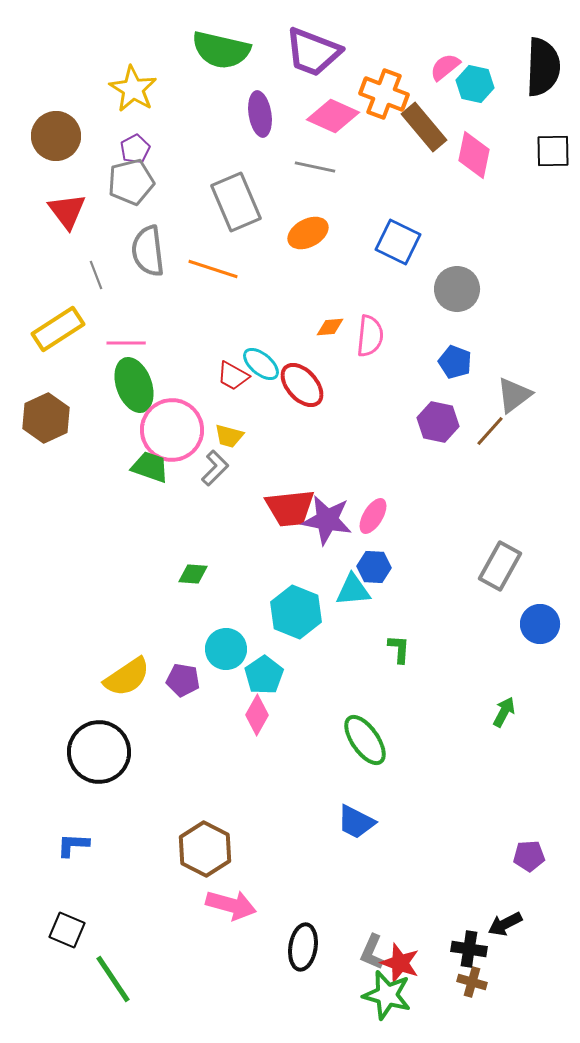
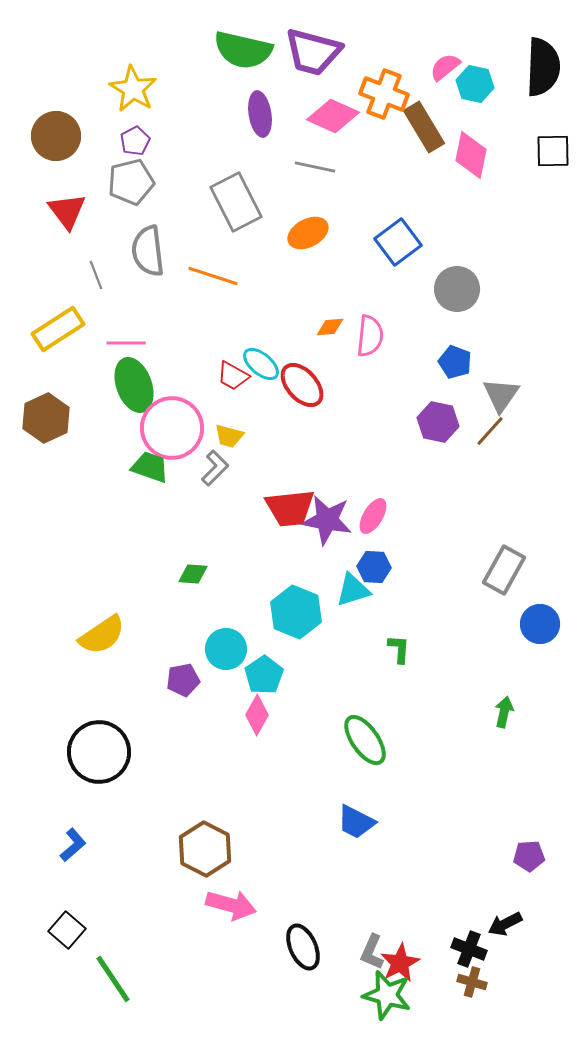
green semicircle at (221, 50): moved 22 px right
purple trapezoid at (313, 52): rotated 6 degrees counterclockwise
brown rectangle at (424, 127): rotated 9 degrees clockwise
purple pentagon at (135, 149): moved 8 px up
pink diamond at (474, 155): moved 3 px left
gray rectangle at (236, 202): rotated 4 degrees counterclockwise
blue square at (398, 242): rotated 27 degrees clockwise
orange line at (213, 269): moved 7 px down
gray triangle at (514, 395): moved 13 px left; rotated 18 degrees counterclockwise
pink circle at (172, 430): moved 2 px up
gray rectangle at (500, 566): moved 4 px right, 4 px down
cyan triangle at (353, 590): rotated 12 degrees counterclockwise
yellow semicircle at (127, 677): moved 25 px left, 42 px up
purple pentagon at (183, 680): rotated 20 degrees counterclockwise
green arrow at (504, 712): rotated 16 degrees counterclockwise
blue L-shape at (73, 845): rotated 136 degrees clockwise
black square at (67, 930): rotated 18 degrees clockwise
black ellipse at (303, 947): rotated 33 degrees counterclockwise
black cross at (469, 949): rotated 12 degrees clockwise
red star at (400, 963): rotated 24 degrees clockwise
